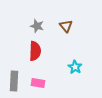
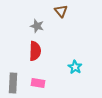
brown triangle: moved 5 px left, 15 px up
gray rectangle: moved 1 px left, 2 px down
